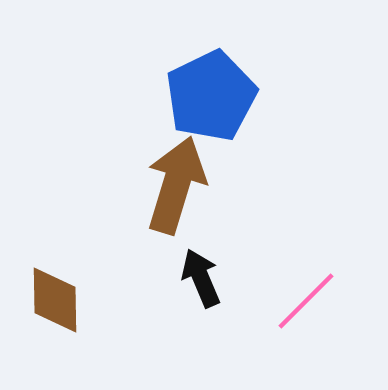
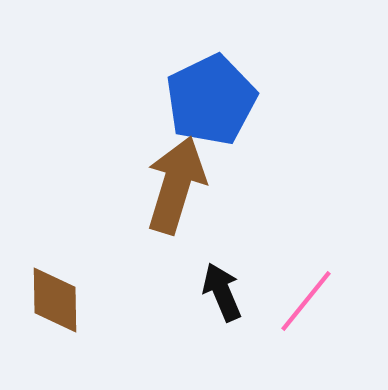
blue pentagon: moved 4 px down
black arrow: moved 21 px right, 14 px down
pink line: rotated 6 degrees counterclockwise
